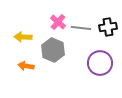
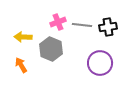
pink cross: rotated 28 degrees clockwise
gray line: moved 1 px right, 3 px up
gray hexagon: moved 2 px left, 1 px up
orange arrow: moved 5 px left, 1 px up; rotated 49 degrees clockwise
